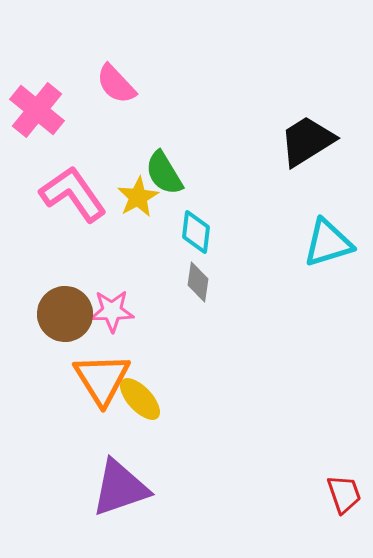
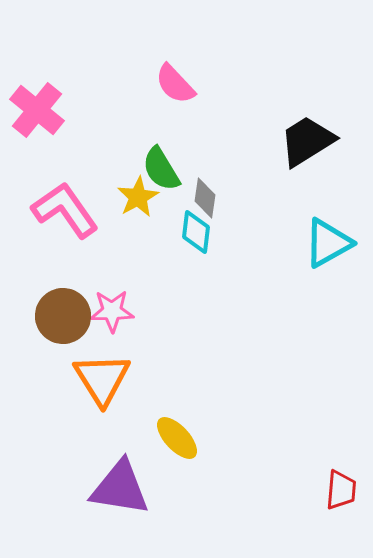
pink semicircle: moved 59 px right
green semicircle: moved 3 px left, 4 px up
pink L-shape: moved 8 px left, 16 px down
cyan triangle: rotated 12 degrees counterclockwise
gray diamond: moved 7 px right, 84 px up
brown circle: moved 2 px left, 2 px down
yellow ellipse: moved 37 px right, 39 px down
purple triangle: rotated 28 degrees clockwise
red trapezoid: moved 3 px left, 4 px up; rotated 24 degrees clockwise
